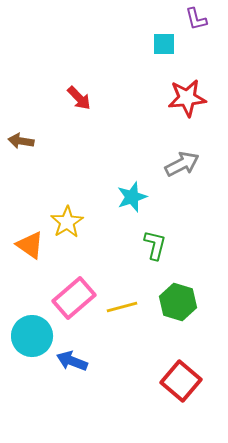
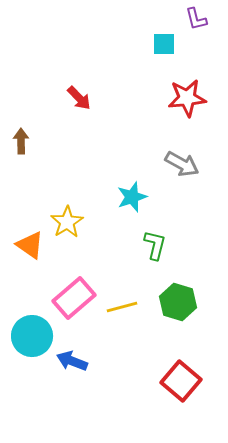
brown arrow: rotated 80 degrees clockwise
gray arrow: rotated 56 degrees clockwise
